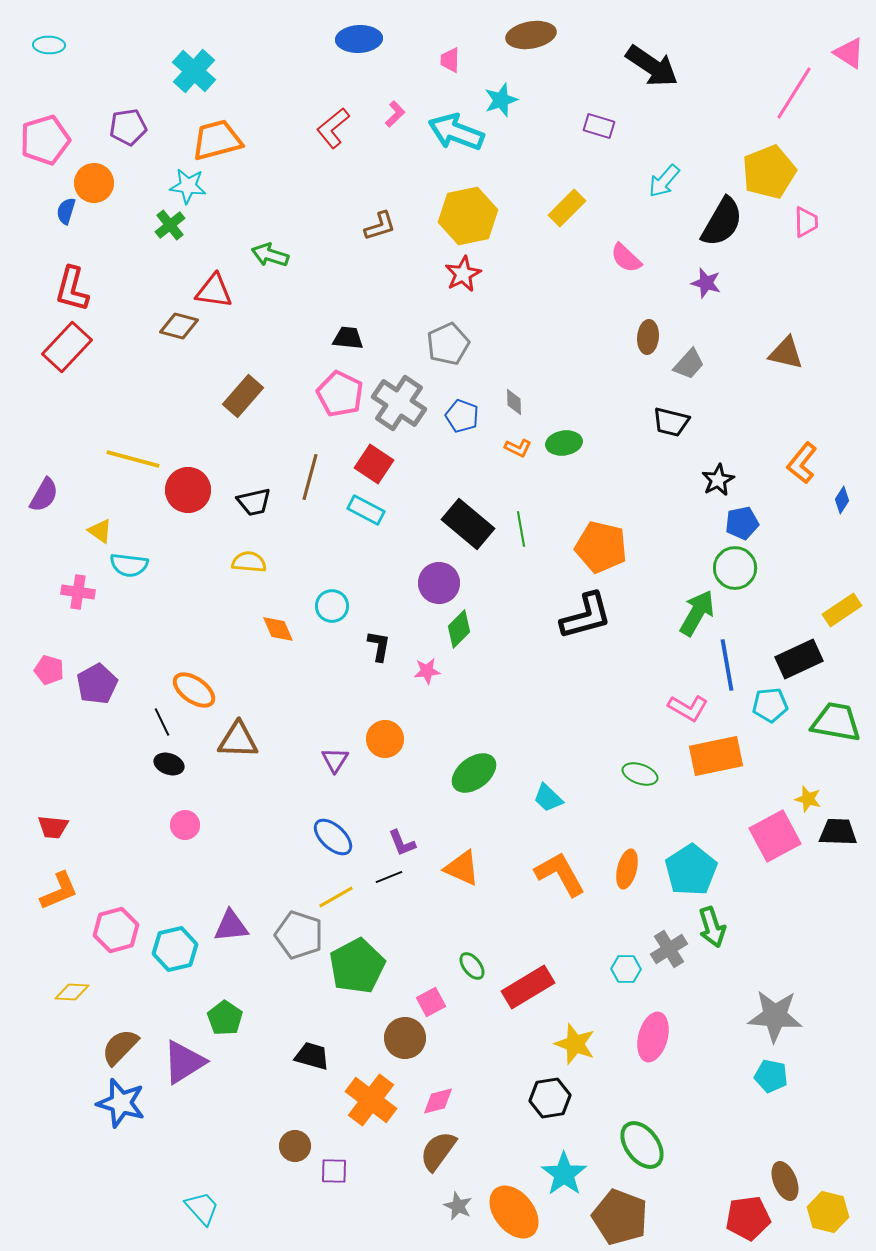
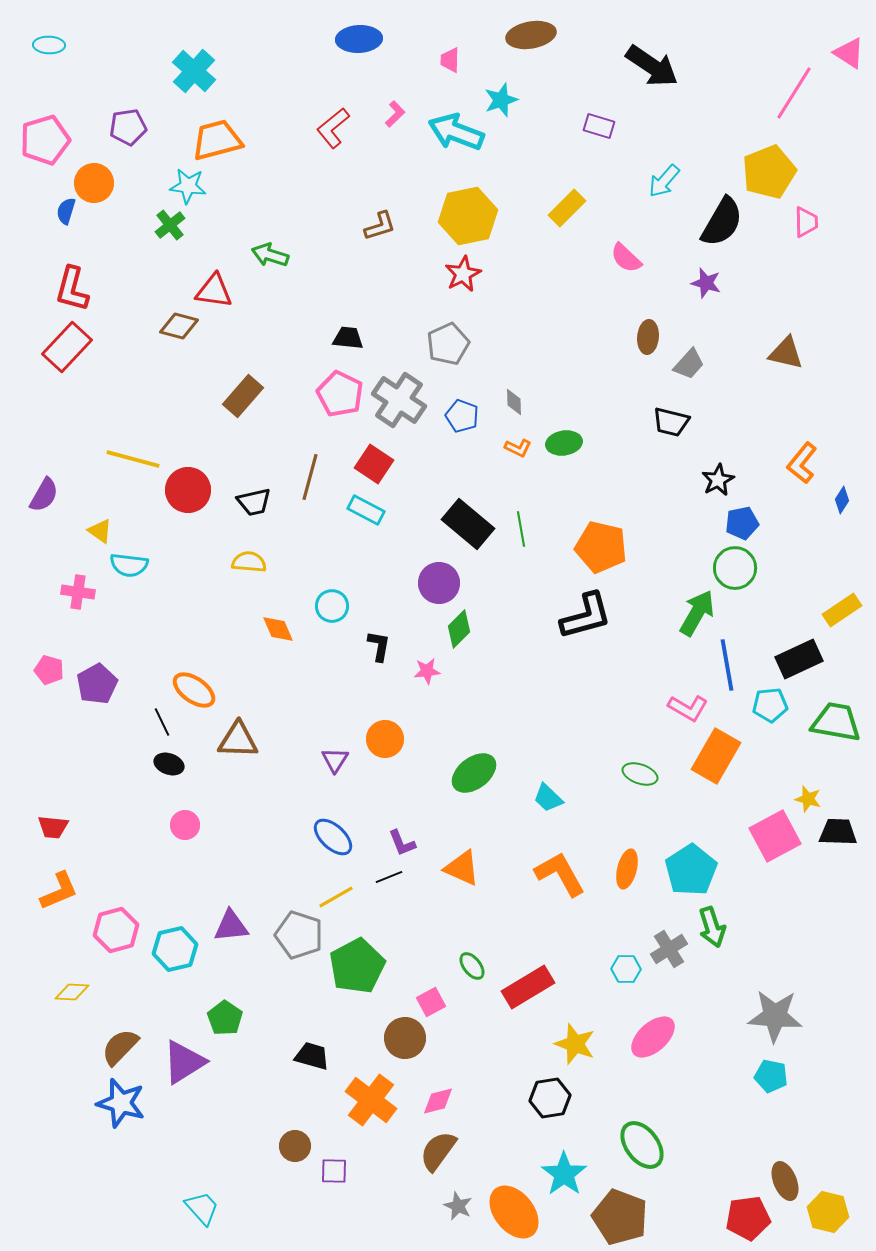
gray cross at (399, 403): moved 3 px up
orange rectangle at (716, 756): rotated 48 degrees counterclockwise
pink ellipse at (653, 1037): rotated 33 degrees clockwise
